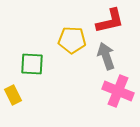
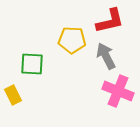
gray arrow: rotated 8 degrees counterclockwise
